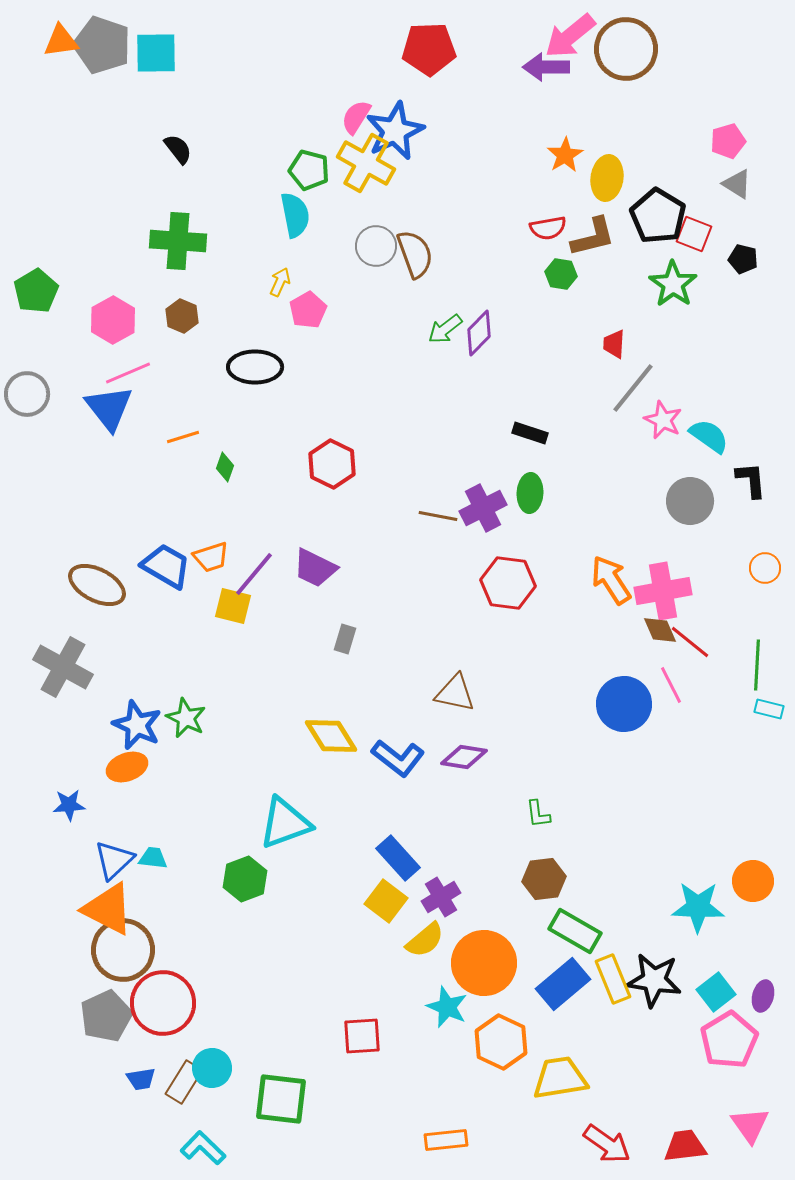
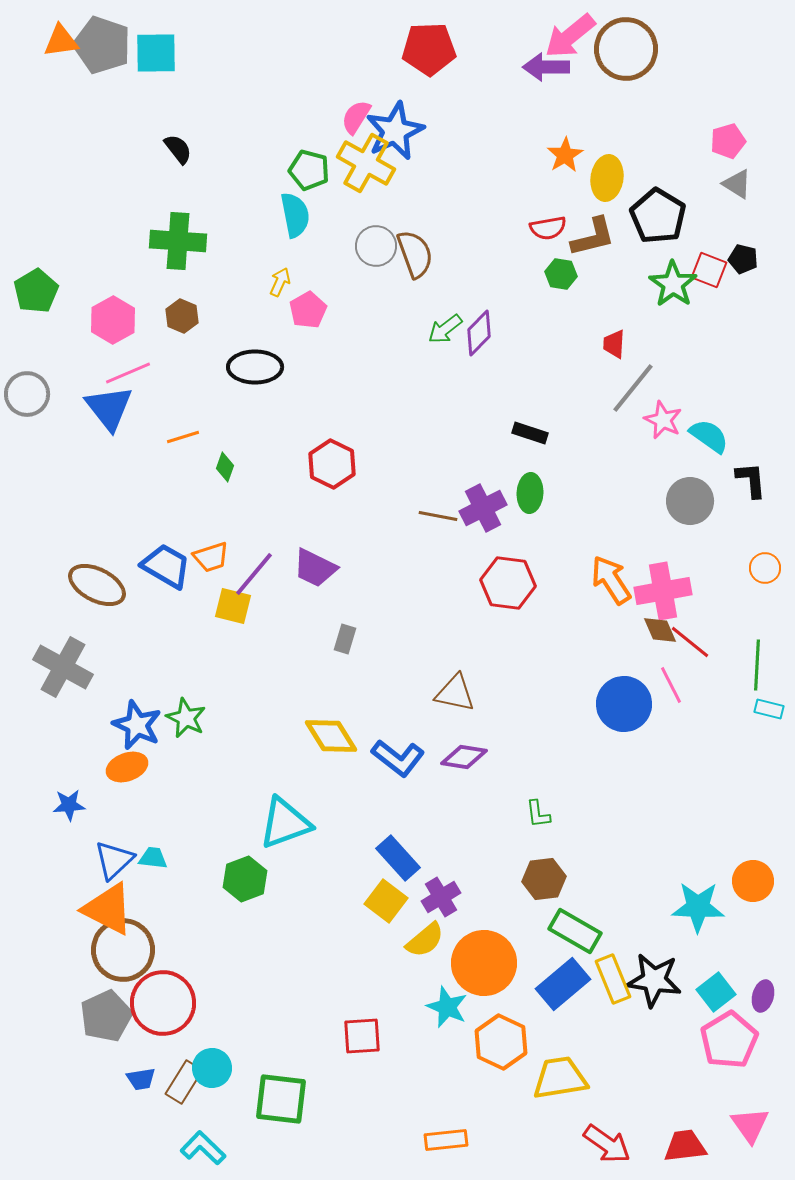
red square at (694, 234): moved 15 px right, 36 px down
